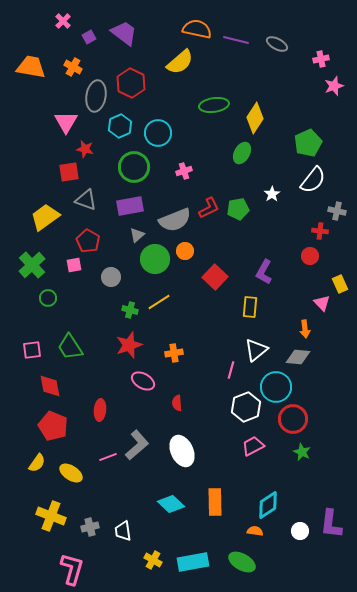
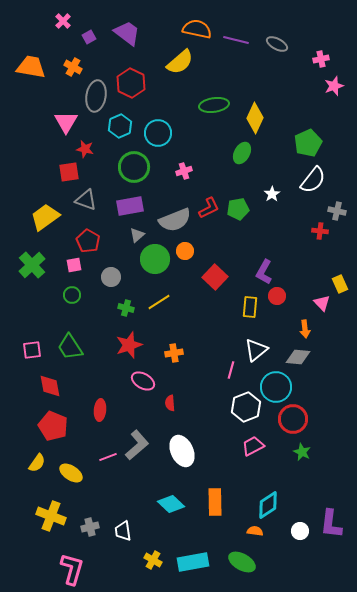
purple trapezoid at (124, 33): moved 3 px right
yellow diamond at (255, 118): rotated 8 degrees counterclockwise
red circle at (310, 256): moved 33 px left, 40 px down
green circle at (48, 298): moved 24 px right, 3 px up
green cross at (130, 310): moved 4 px left, 2 px up
red semicircle at (177, 403): moved 7 px left
